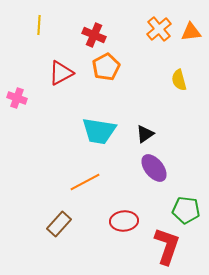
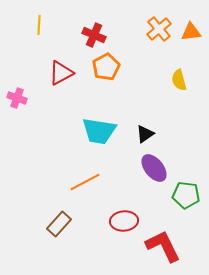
green pentagon: moved 15 px up
red L-shape: moved 4 px left; rotated 45 degrees counterclockwise
